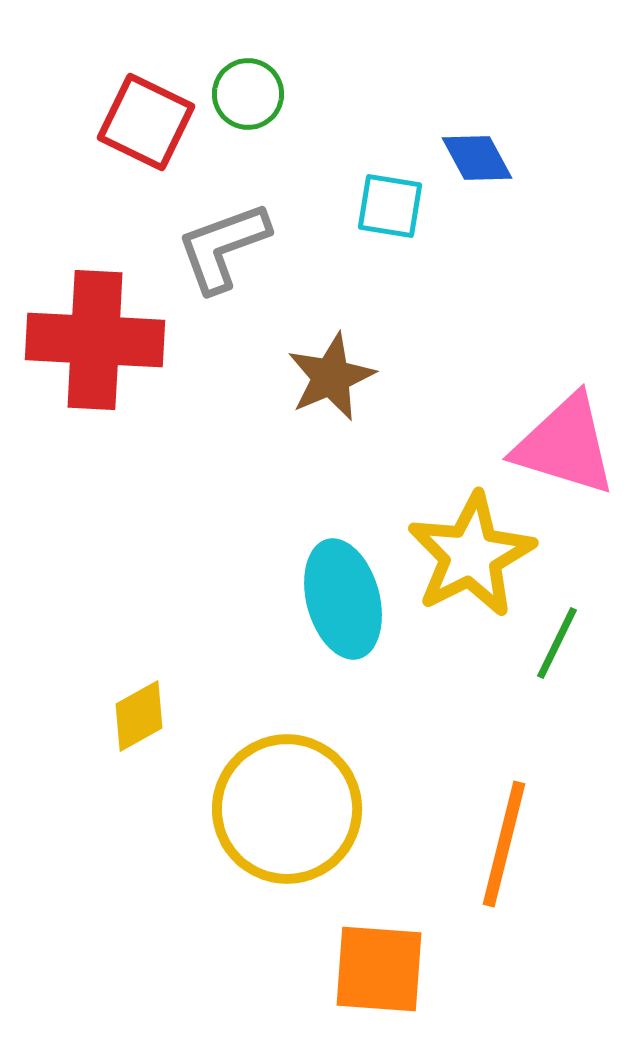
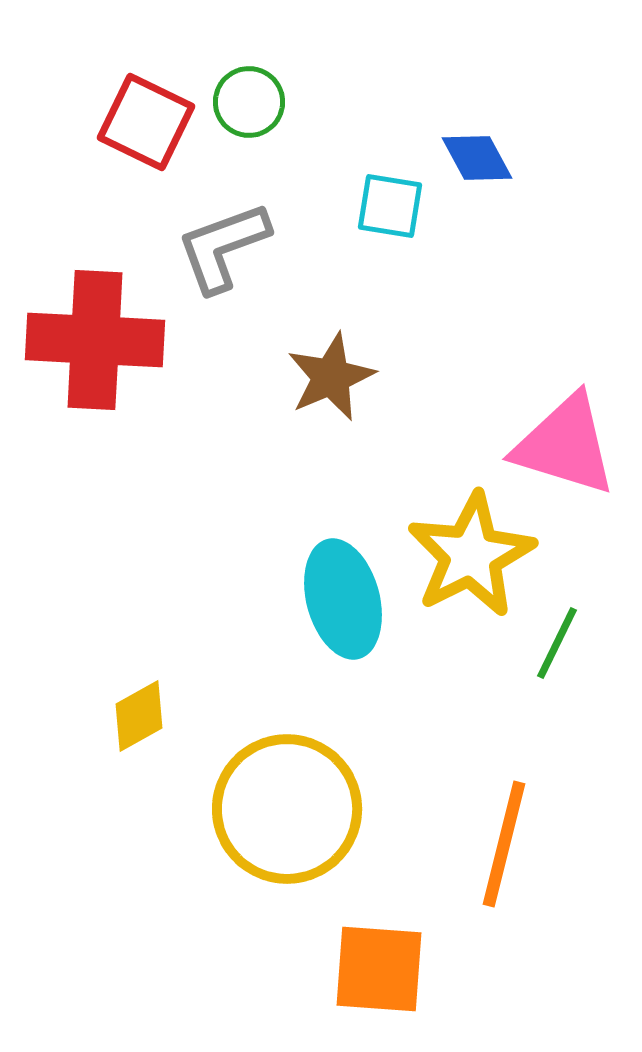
green circle: moved 1 px right, 8 px down
